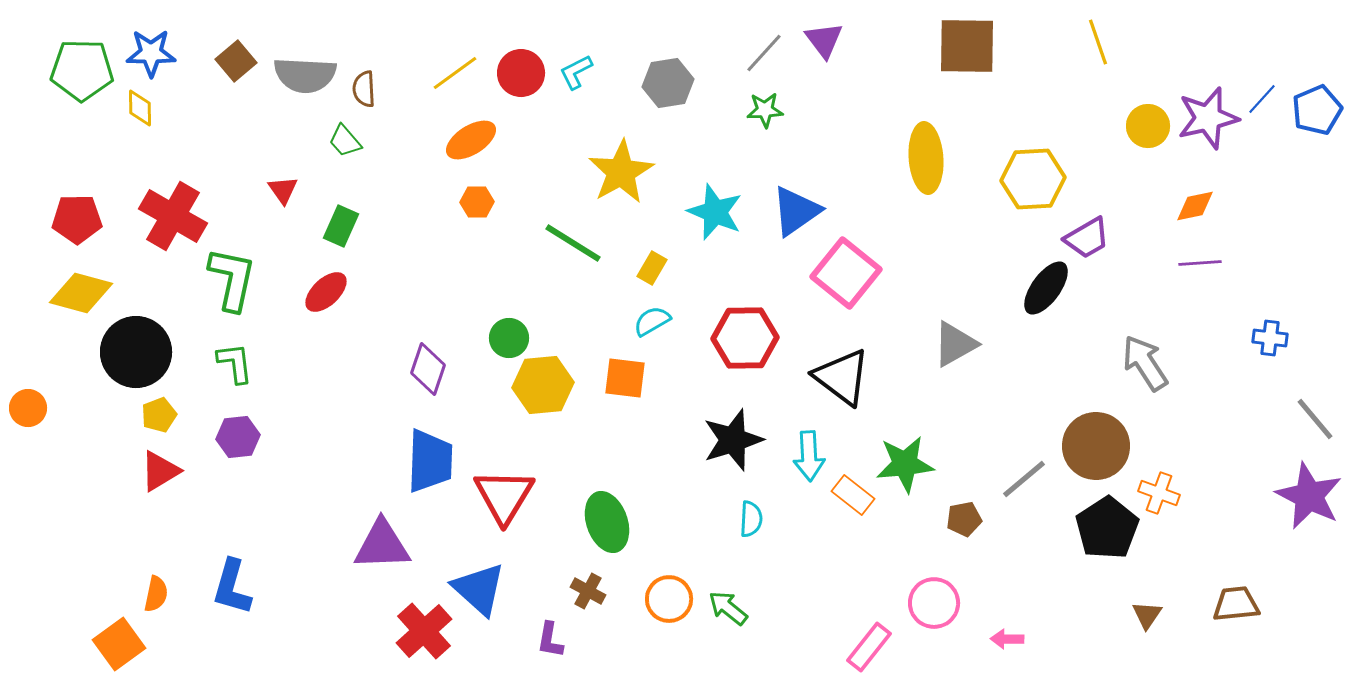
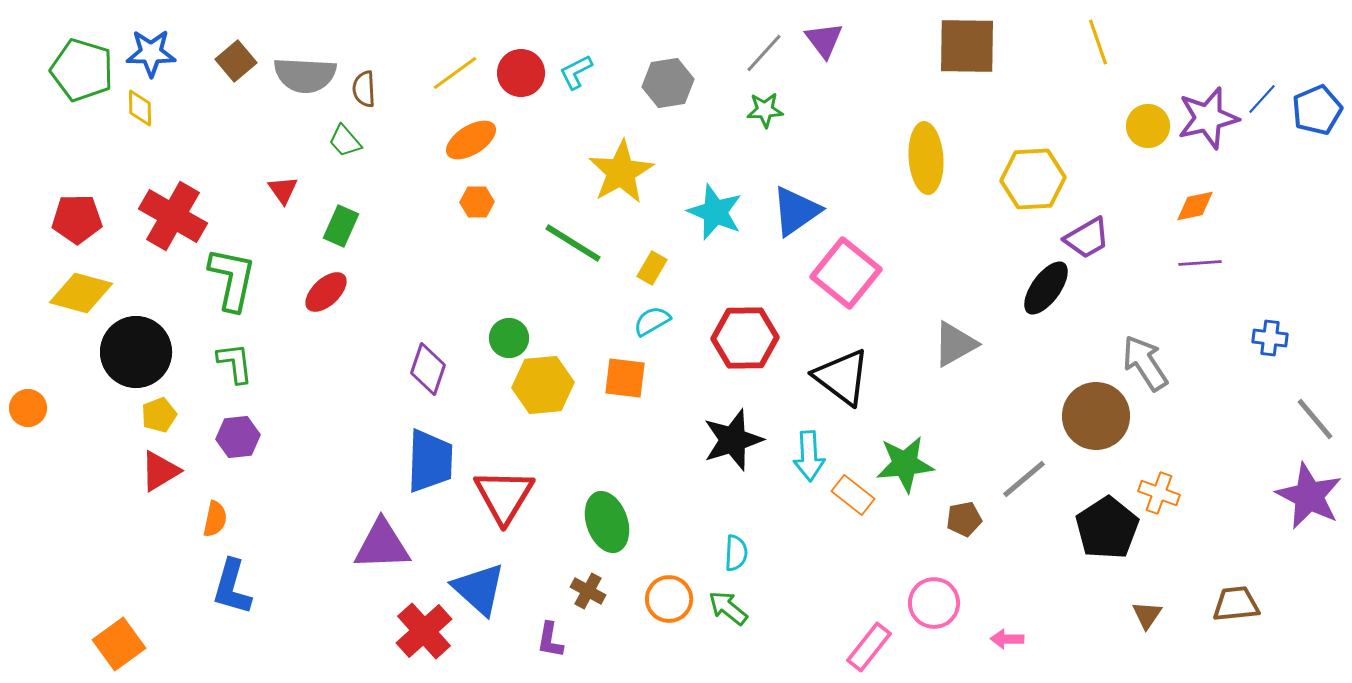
green pentagon at (82, 70): rotated 16 degrees clockwise
brown circle at (1096, 446): moved 30 px up
cyan semicircle at (751, 519): moved 15 px left, 34 px down
orange semicircle at (156, 594): moved 59 px right, 75 px up
